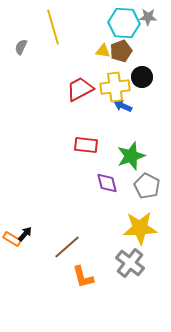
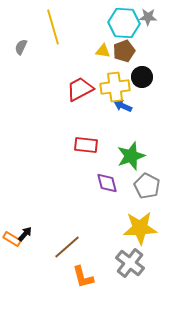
brown pentagon: moved 3 px right
